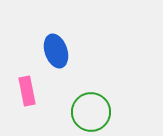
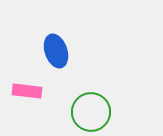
pink rectangle: rotated 72 degrees counterclockwise
